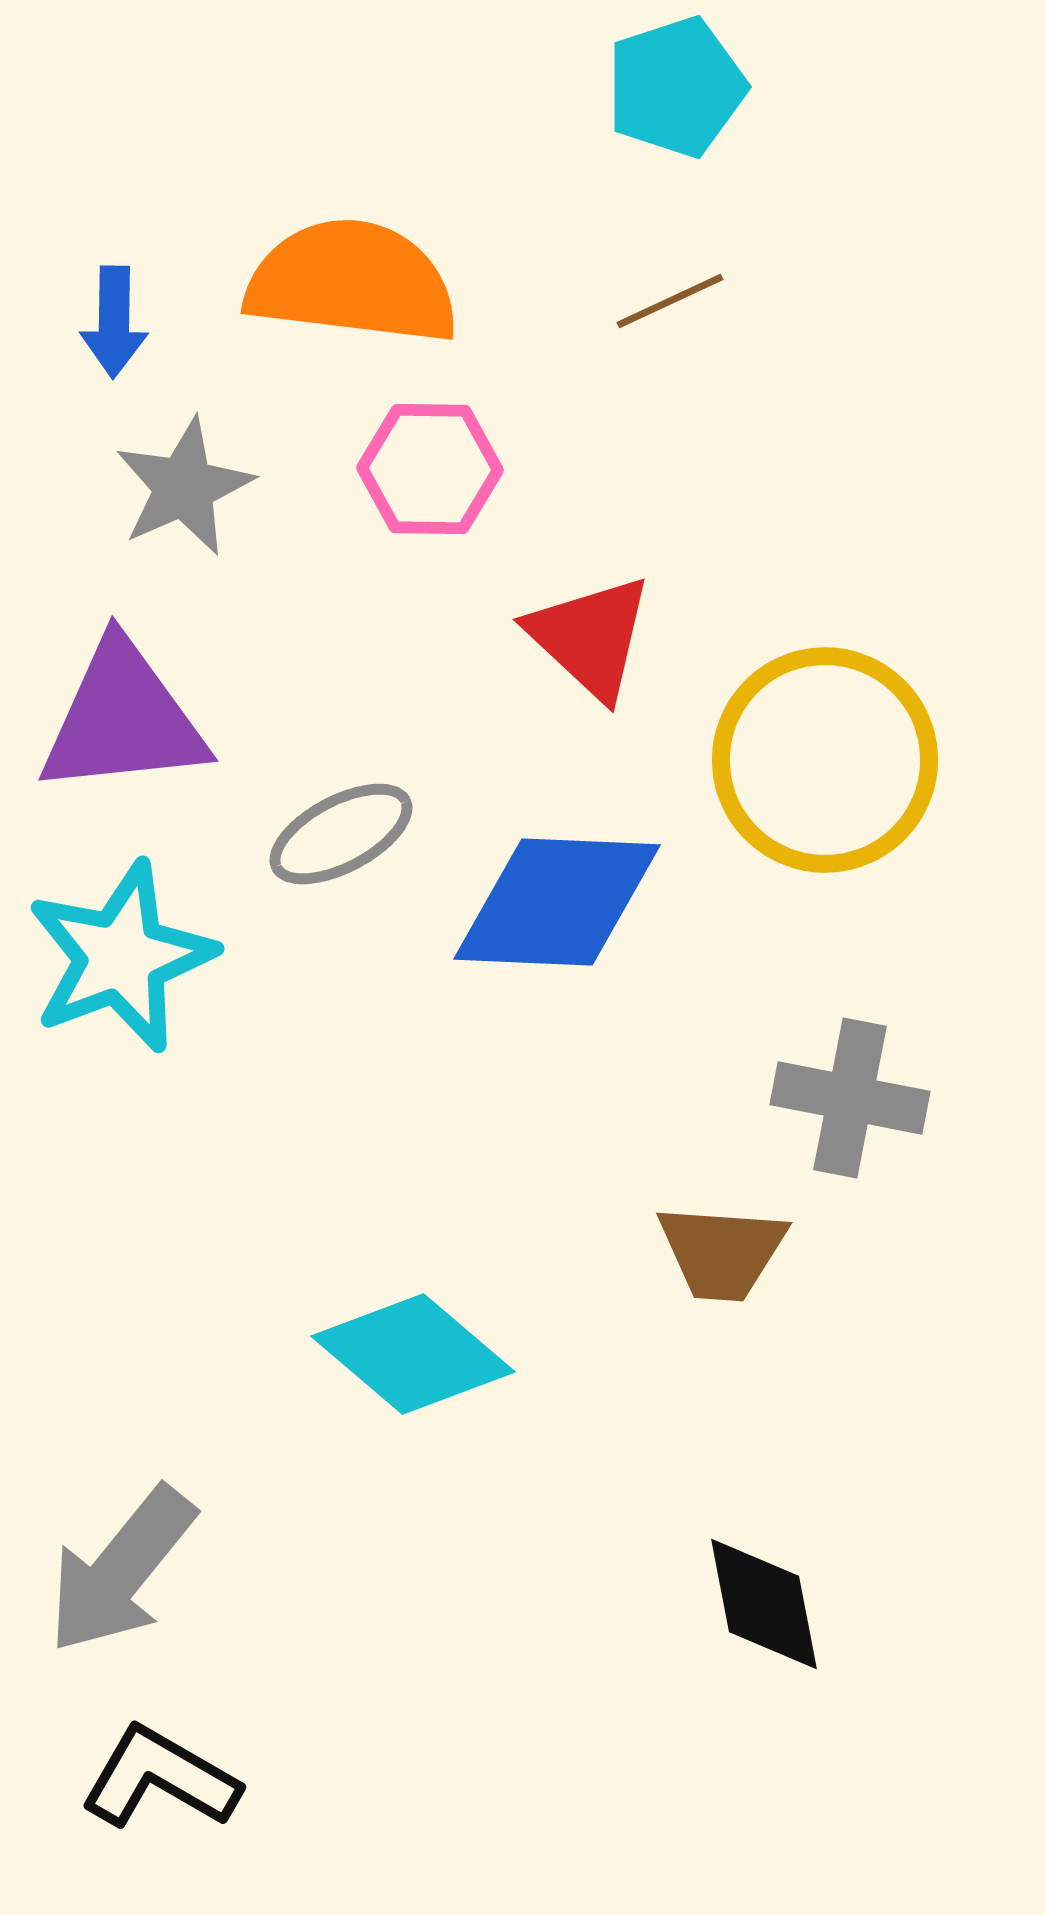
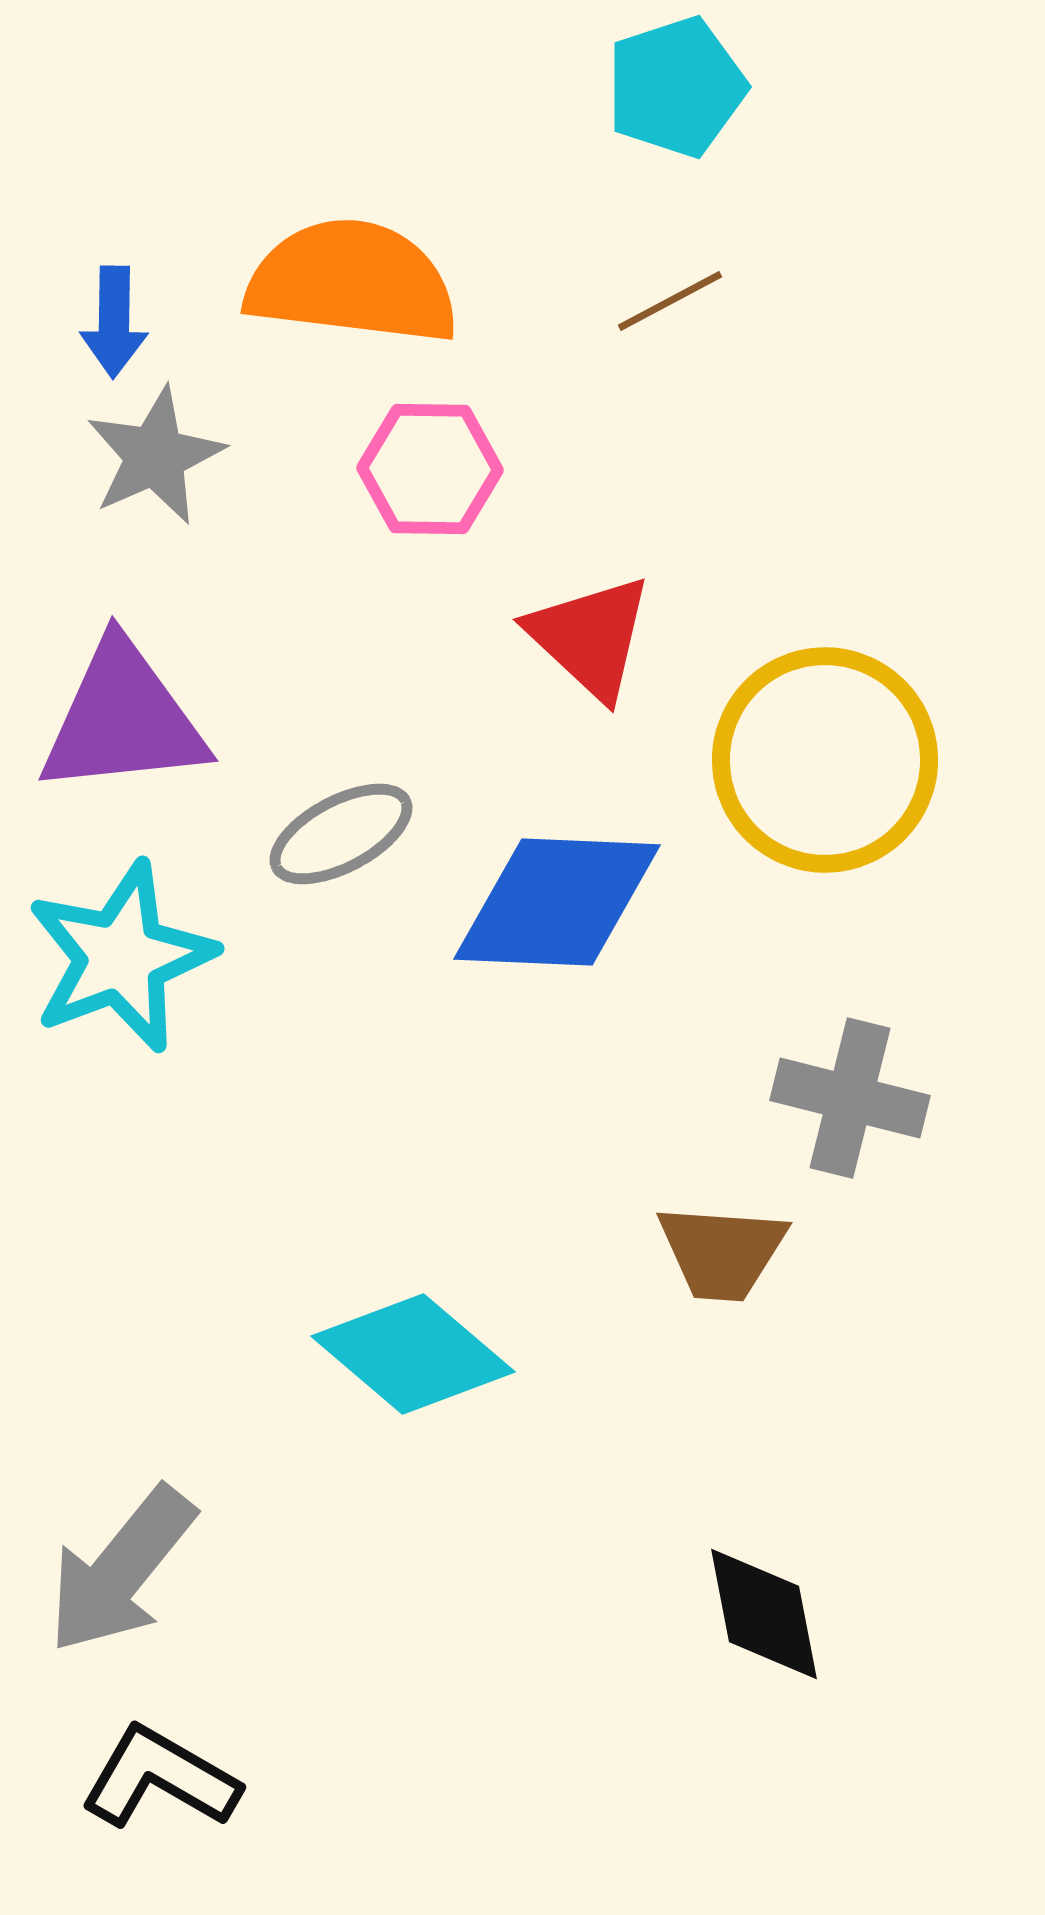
brown line: rotated 3 degrees counterclockwise
gray star: moved 29 px left, 31 px up
gray cross: rotated 3 degrees clockwise
black diamond: moved 10 px down
